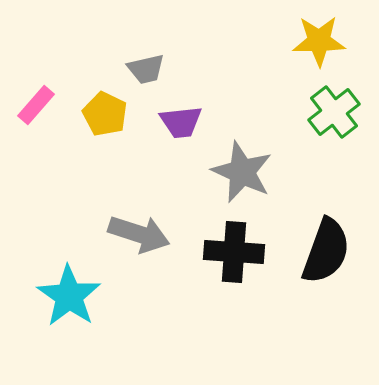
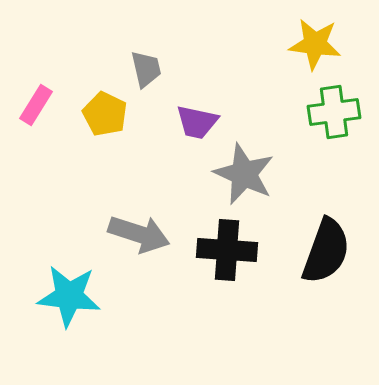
yellow star: moved 4 px left, 3 px down; rotated 8 degrees clockwise
gray trapezoid: rotated 90 degrees counterclockwise
pink rectangle: rotated 9 degrees counterclockwise
green cross: rotated 30 degrees clockwise
purple trapezoid: moved 16 px right; rotated 18 degrees clockwise
gray star: moved 2 px right, 2 px down
black cross: moved 7 px left, 2 px up
cyan star: rotated 28 degrees counterclockwise
